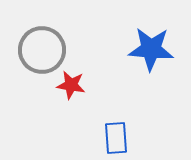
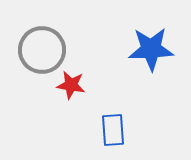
blue star: rotated 6 degrees counterclockwise
blue rectangle: moved 3 px left, 8 px up
